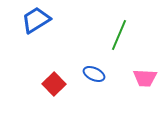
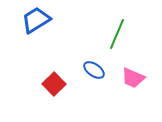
green line: moved 2 px left, 1 px up
blue ellipse: moved 4 px up; rotated 10 degrees clockwise
pink trapezoid: moved 12 px left; rotated 20 degrees clockwise
